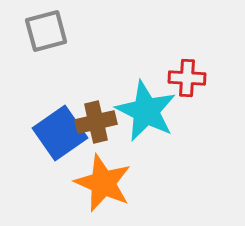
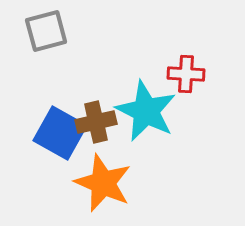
red cross: moved 1 px left, 4 px up
blue square: rotated 26 degrees counterclockwise
